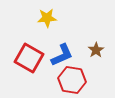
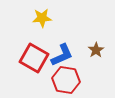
yellow star: moved 5 px left
red square: moved 5 px right
red hexagon: moved 6 px left
